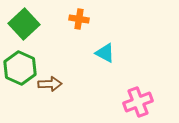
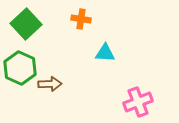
orange cross: moved 2 px right
green square: moved 2 px right
cyan triangle: rotated 25 degrees counterclockwise
